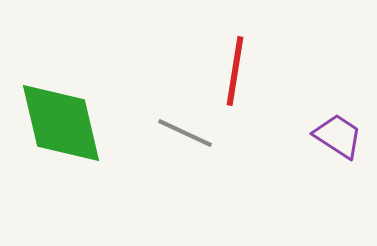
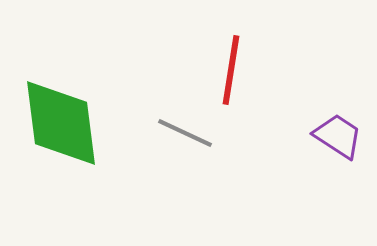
red line: moved 4 px left, 1 px up
green diamond: rotated 6 degrees clockwise
